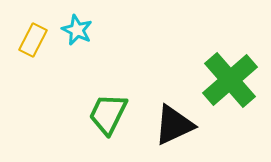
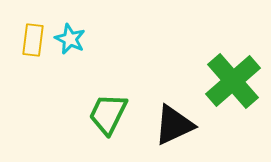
cyan star: moved 7 px left, 9 px down
yellow rectangle: rotated 20 degrees counterclockwise
green cross: moved 3 px right, 1 px down
